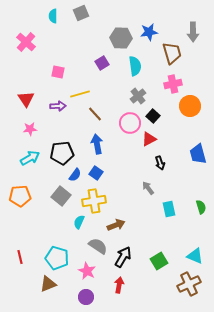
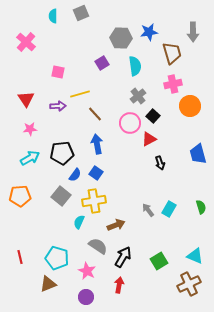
gray arrow at (148, 188): moved 22 px down
cyan rectangle at (169, 209): rotated 42 degrees clockwise
